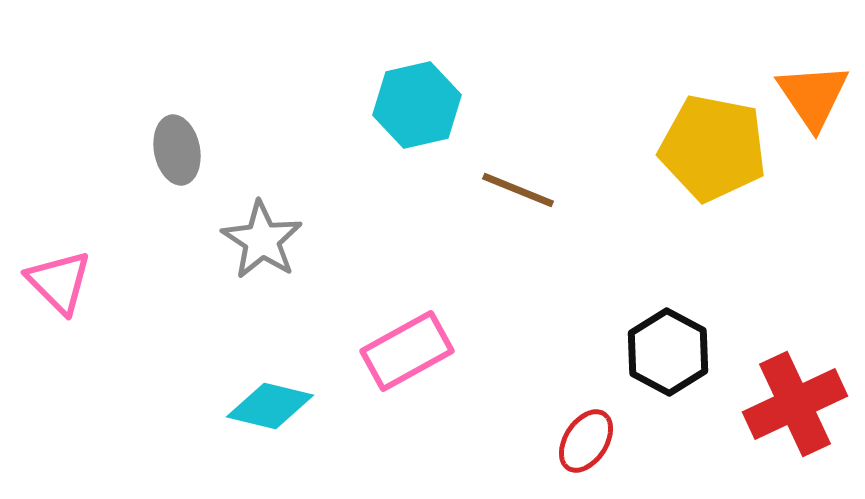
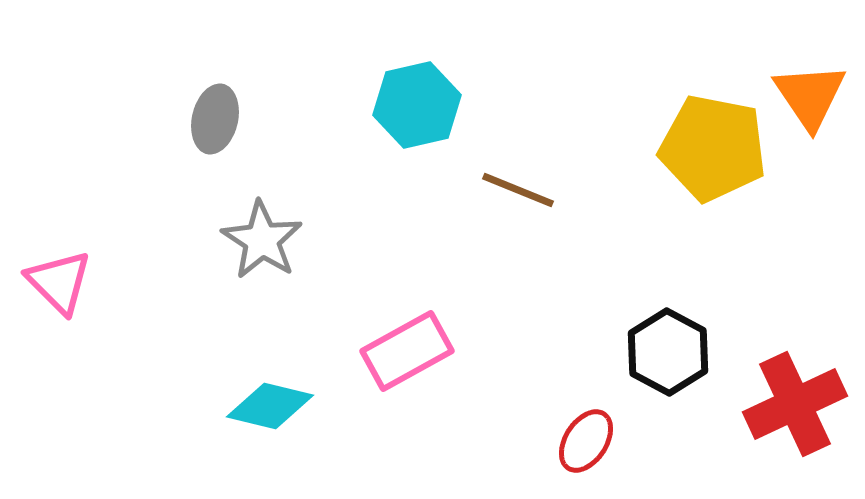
orange triangle: moved 3 px left
gray ellipse: moved 38 px right, 31 px up; rotated 24 degrees clockwise
